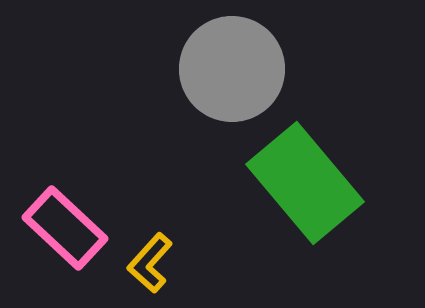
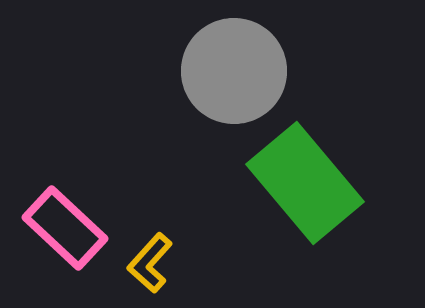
gray circle: moved 2 px right, 2 px down
